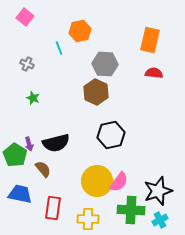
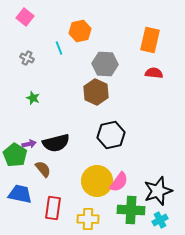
gray cross: moved 6 px up
purple arrow: rotated 88 degrees counterclockwise
